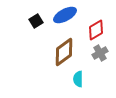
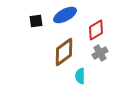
black square: rotated 24 degrees clockwise
cyan semicircle: moved 2 px right, 3 px up
